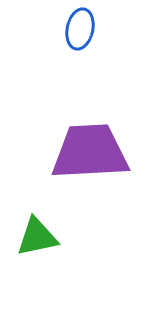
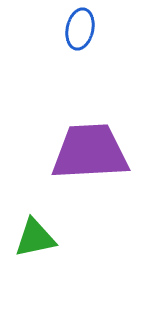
green triangle: moved 2 px left, 1 px down
